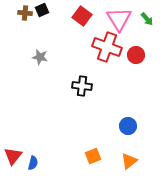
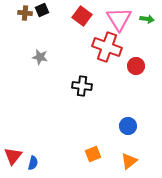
green arrow: rotated 40 degrees counterclockwise
red circle: moved 11 px down
orange square: moved 2 px up
